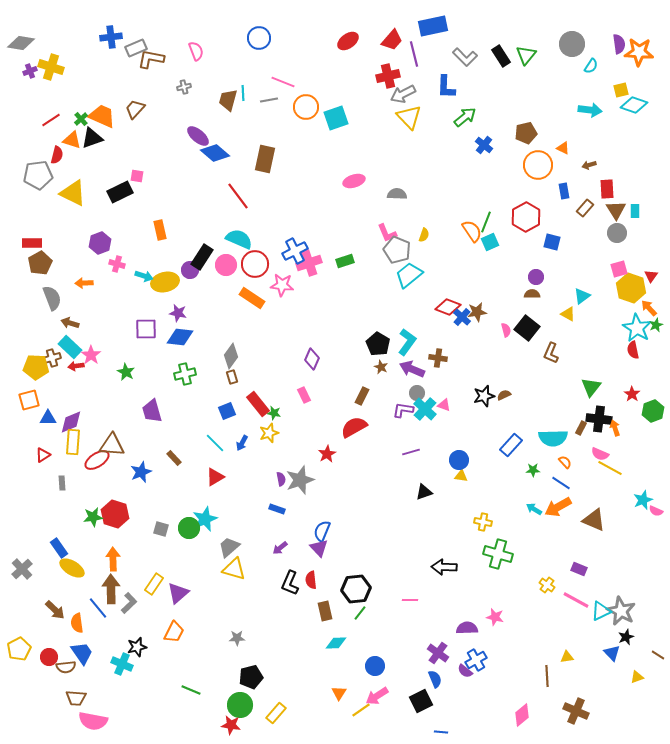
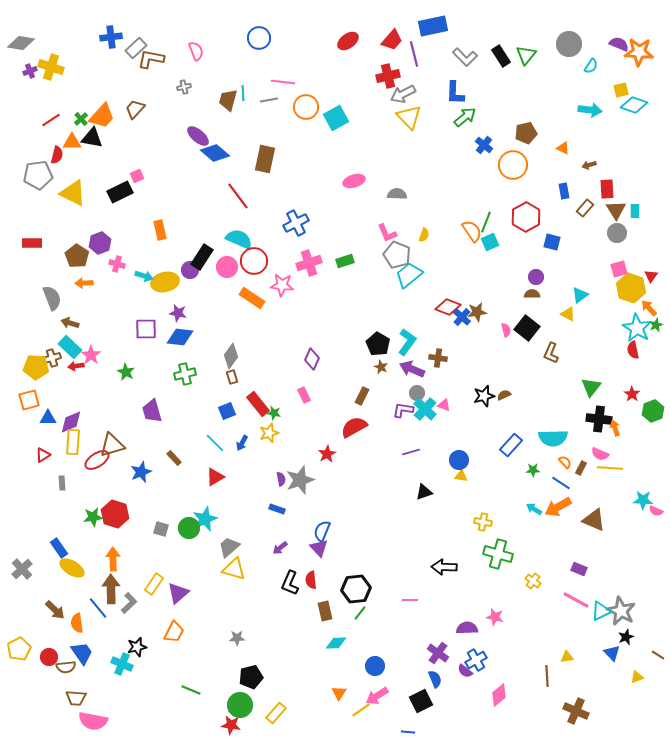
gray circle at (572, 44): moved 3 px left
purple semicircle at (619, 44): rotated 60 degrees counterclockwise
gray rectangle at (136, 48): rotated 20 degrees counterclockwise
pink line at (283, 82): rotated 15 degrees counterclockwise
blue L-shape at (446, 87): moved 9 px right, 6 px down
orange trapezoid at (102, 116): rotated 108 degrees clockwise
cyan square at (336, 118): rotated 10 degrees counterclockwise
black triangle at (92, 138): rotated 30 degrees clockwise
orange triangle at (72, 140): moved 2 px down; rotated 18 degrees counterclockwise
orange circle at (538, 165): moved 25 px left
pink square at (137, 176): rotated 32 degrees counterclockwise
gray pentagon at (397, 250): moved 5 px down
blue cross at (295, 251): moved 1 px right, 28 px up
brown pentagon at (40, 263): moved 37 px right, 7 px up; rotated 10 degrees counterclockwise
red circle at (255, 264): moved 1 px left, 3 px up
pink circle at (226, 265): moved 1 px right, 2 px down
cyan triangle at (582, 296): moved 2 px left, 1 px up
brown rectangle at (581, 428): moved 40 px down
brown triangle at (112, 445): rotated 20 degrees counterclockwise
yellow line at (610, 468): rotated 25 degrees counterclockwise
cyan star at (643, 500): rotated 24 degrees clockwise
yellow cross at (547, 585): moved 14 px left, 4 px up
pink diamond at (522, 715): moved 23 px left, 20 px up
blue line at (441, 732): moved 33 px left
